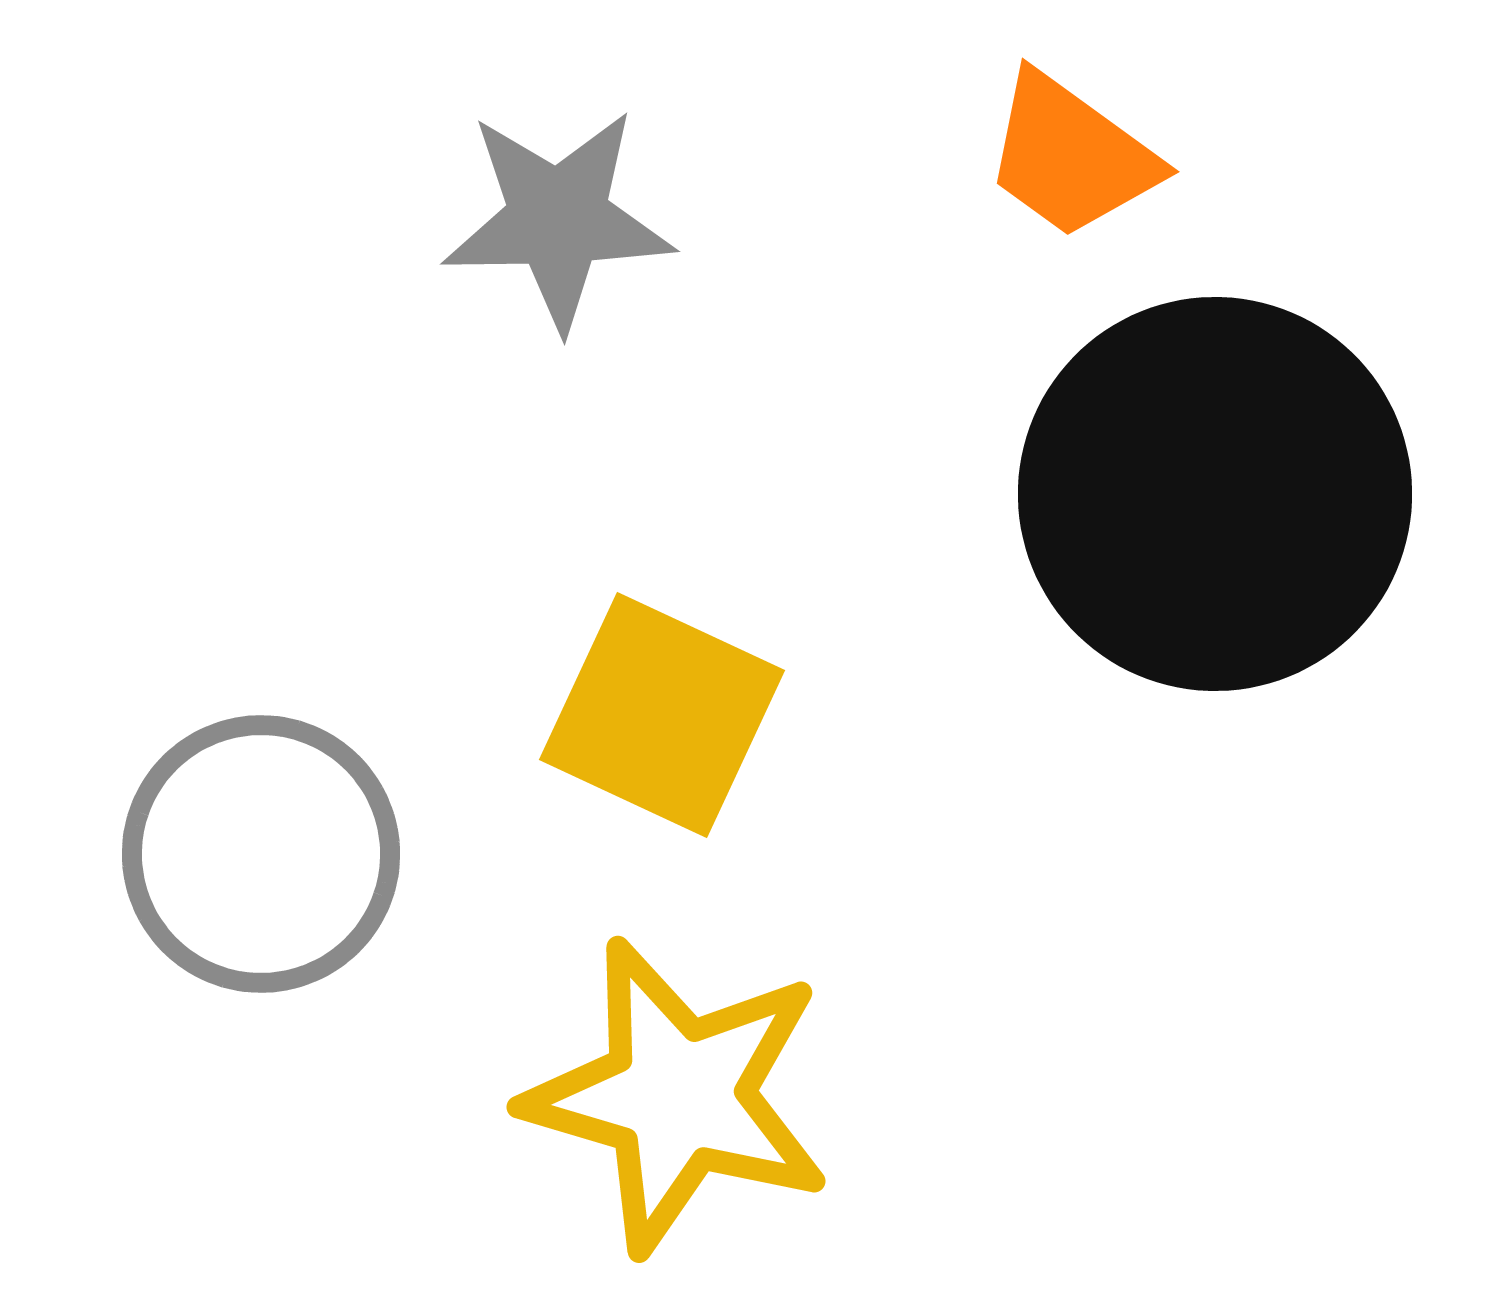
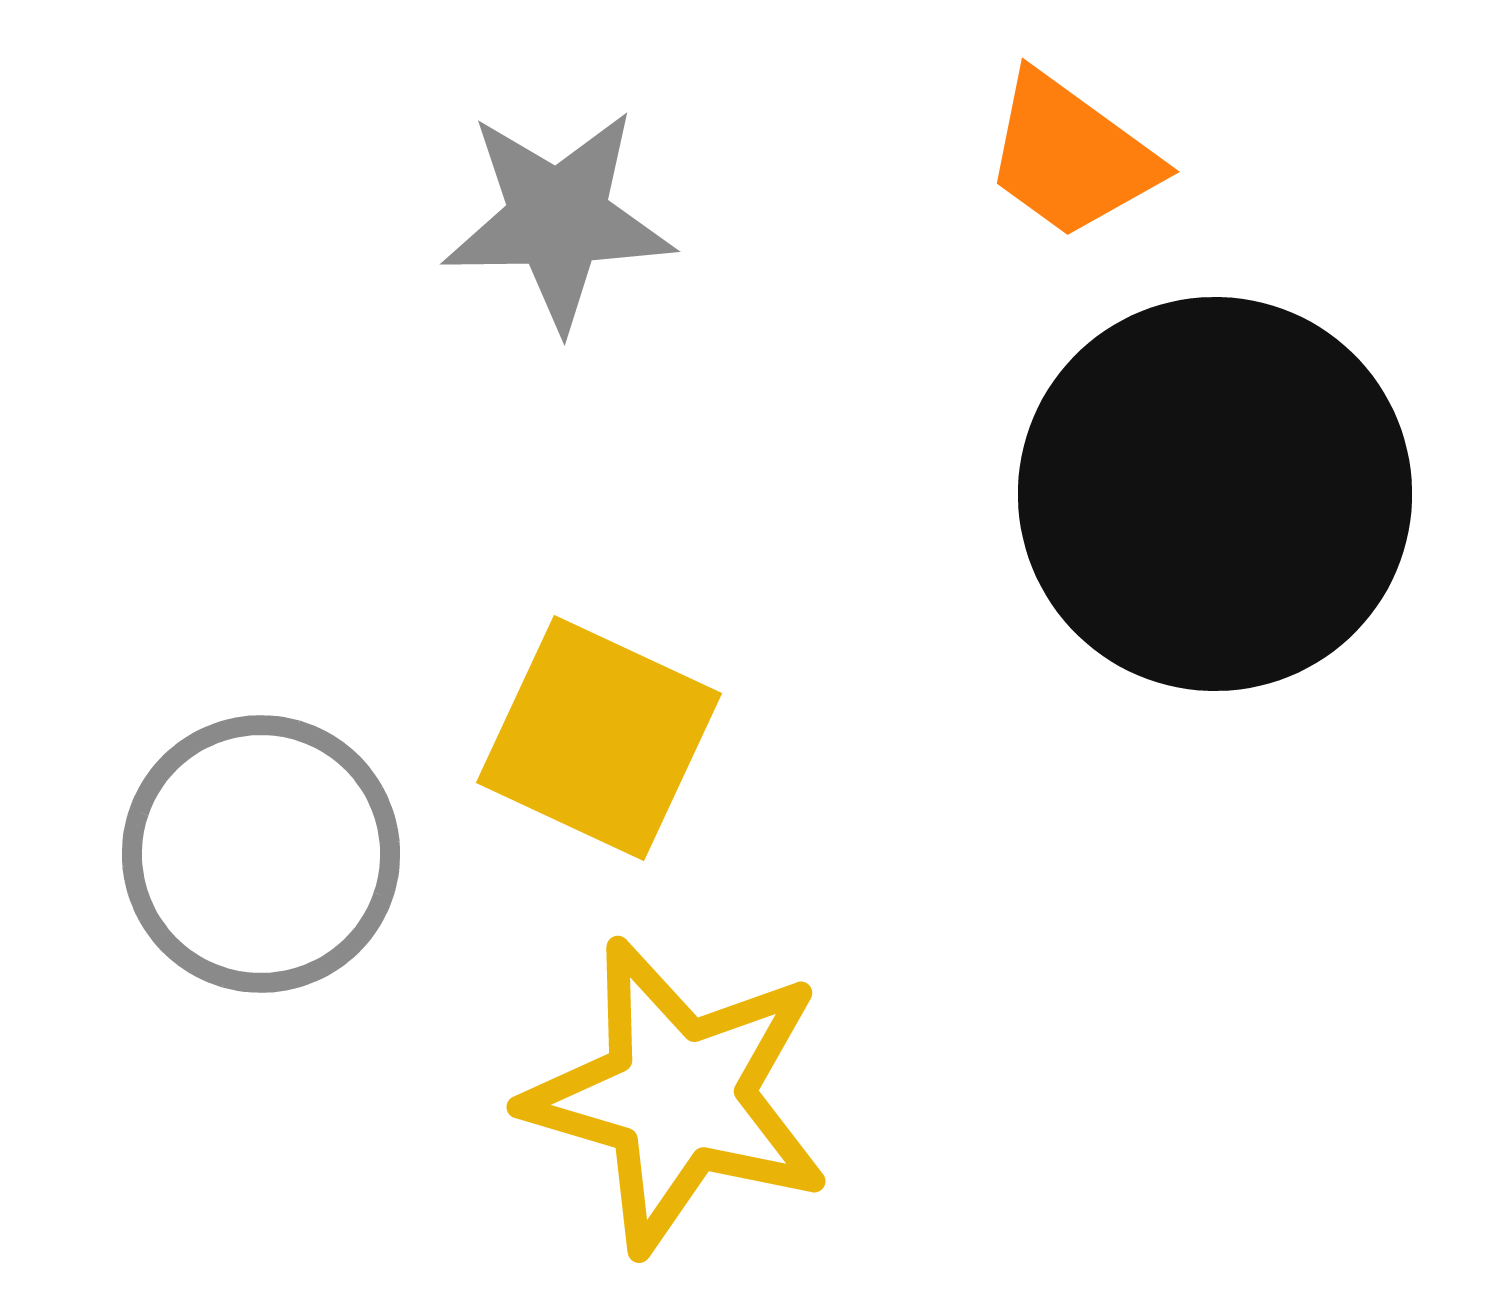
yellow square: moved 63 px left, 23 px down
